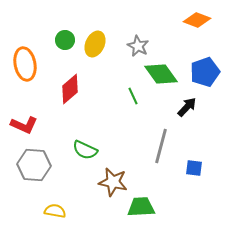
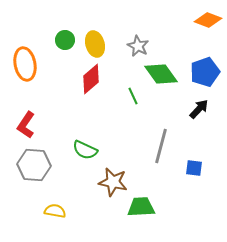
orange diamond: moved 11 px right
yellow ellipse: rotated 40 degrees counterclockwise
red diamond: moved 21 px right, 10 px up
black arrow: moved 12 px right, 2 px down
red L-shape: moved 2 px right; rotated 100 degrees clockwise
